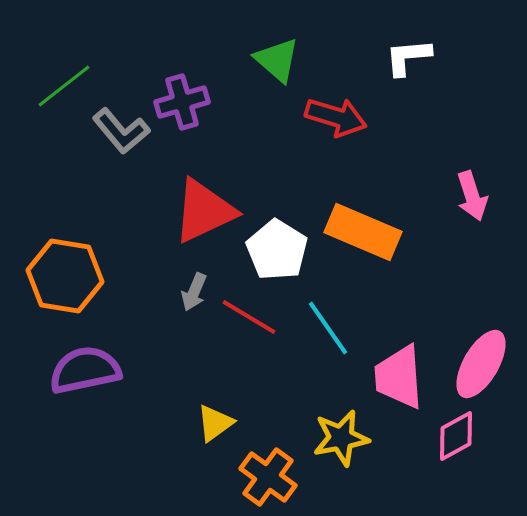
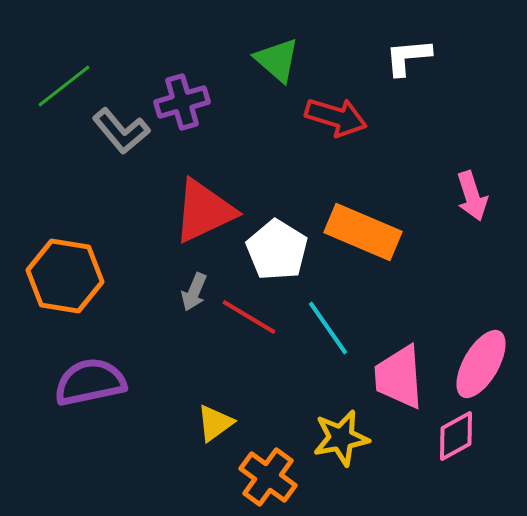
purple semicircle: moved 5 px right, 12 px down
